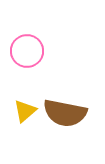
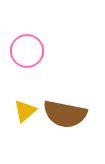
brown semicircle: moved 1 px down
